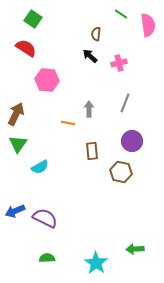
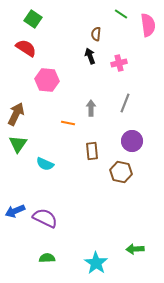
black arrow: rotated 28 degrees clockwise
gray arrow: moved 2 px right, 1 px up
cyan semicircle: moved 5 px right, 3 px up; rotated 54 degrees clockwise
